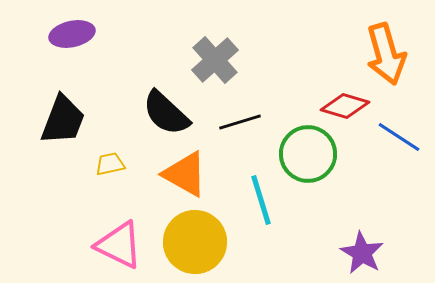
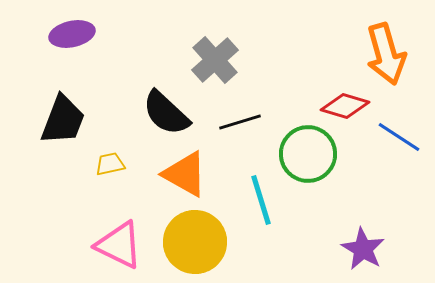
purple star: moved 1 px right, 4 px up
